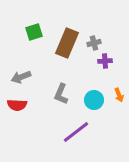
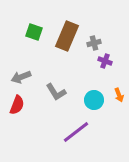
green square: rotated 36 degrees clockwise
brown rectangle: moved 7 px up
purple cross: rotated 24 degrees clockwise
gray L-shape: moved 5 px left, 2 px up; rotated 55 degrees counterclockwise
red semicircle: rotated 72 degrees counterclockwise
